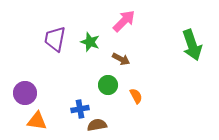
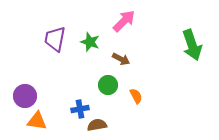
purple circle: moved 3 px down
